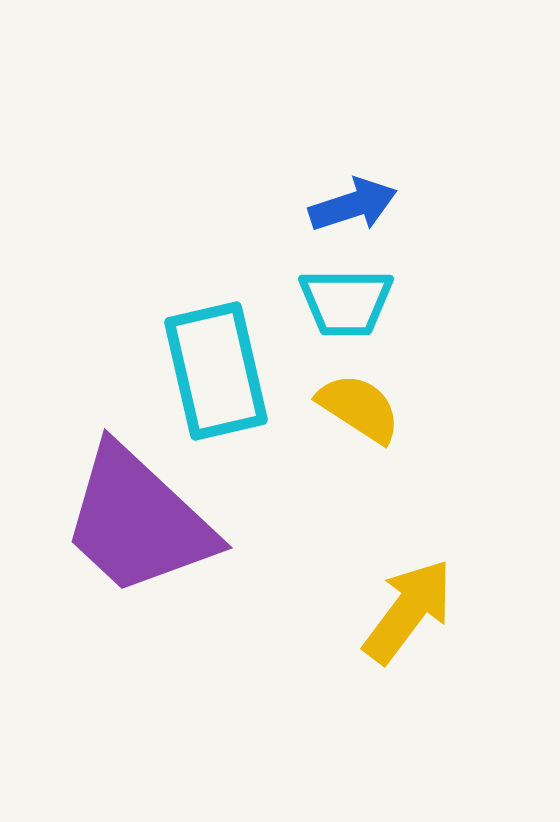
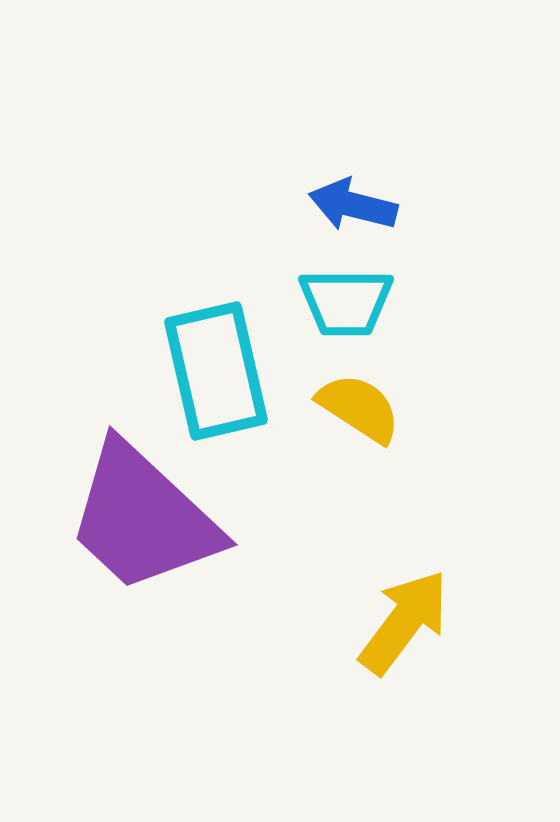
blue arrow: rotated 148 degrees counterclockwise
purple trapezoid: moved 5 px right, 3 px up
yellow arrow: moved 4 px left, 11 px down
